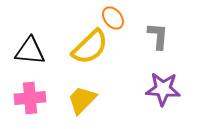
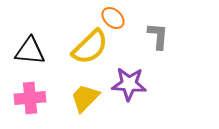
orange ellipse: rotated 10 degrees counterclockwise
purple star: moved 34 px left, 5 px up
yellow trapezoid: moved 3 px right, 2 px up
